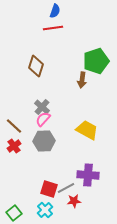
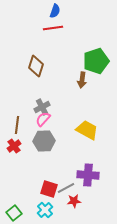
gray cross: rotated 21 degrees clockwise
brown line: moved 3 px right, 1 px up; rotated 54 degrees clockwise
